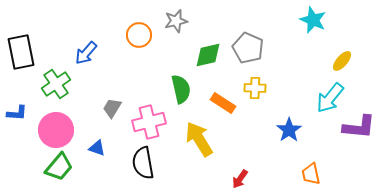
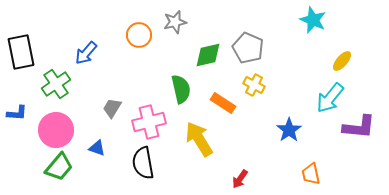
gray star: moved 1 px left, 1 px down
yellow cross: moved 1 px left, 3 px up; rotated 25 degrees clockwise
